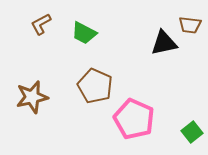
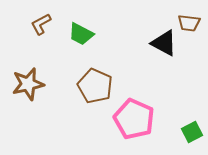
brown trapezoid: moved 1 px left, 2 px up
green trapezoid: moved 3 px left, 1 px down
black triangle: rotated 40 degrees clockwise
brown star: moved 4 px left, 13 px up
green square: rotated 10 degrees clockwise
